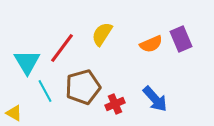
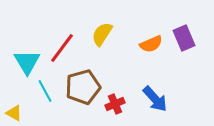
purple rectangle: moved 3 px right, 1 px up
